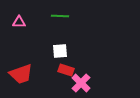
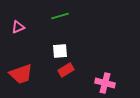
green line: rotated 18 degrees counterclockwise
pink triangle: moved 1 px left, 5 px down; rotated 24 degrees counterclockwise
red rectangle: rotated 49 degrees counterclockwise
pink cross: moved 24 px right; rotated 30 degrees counterclockwise
